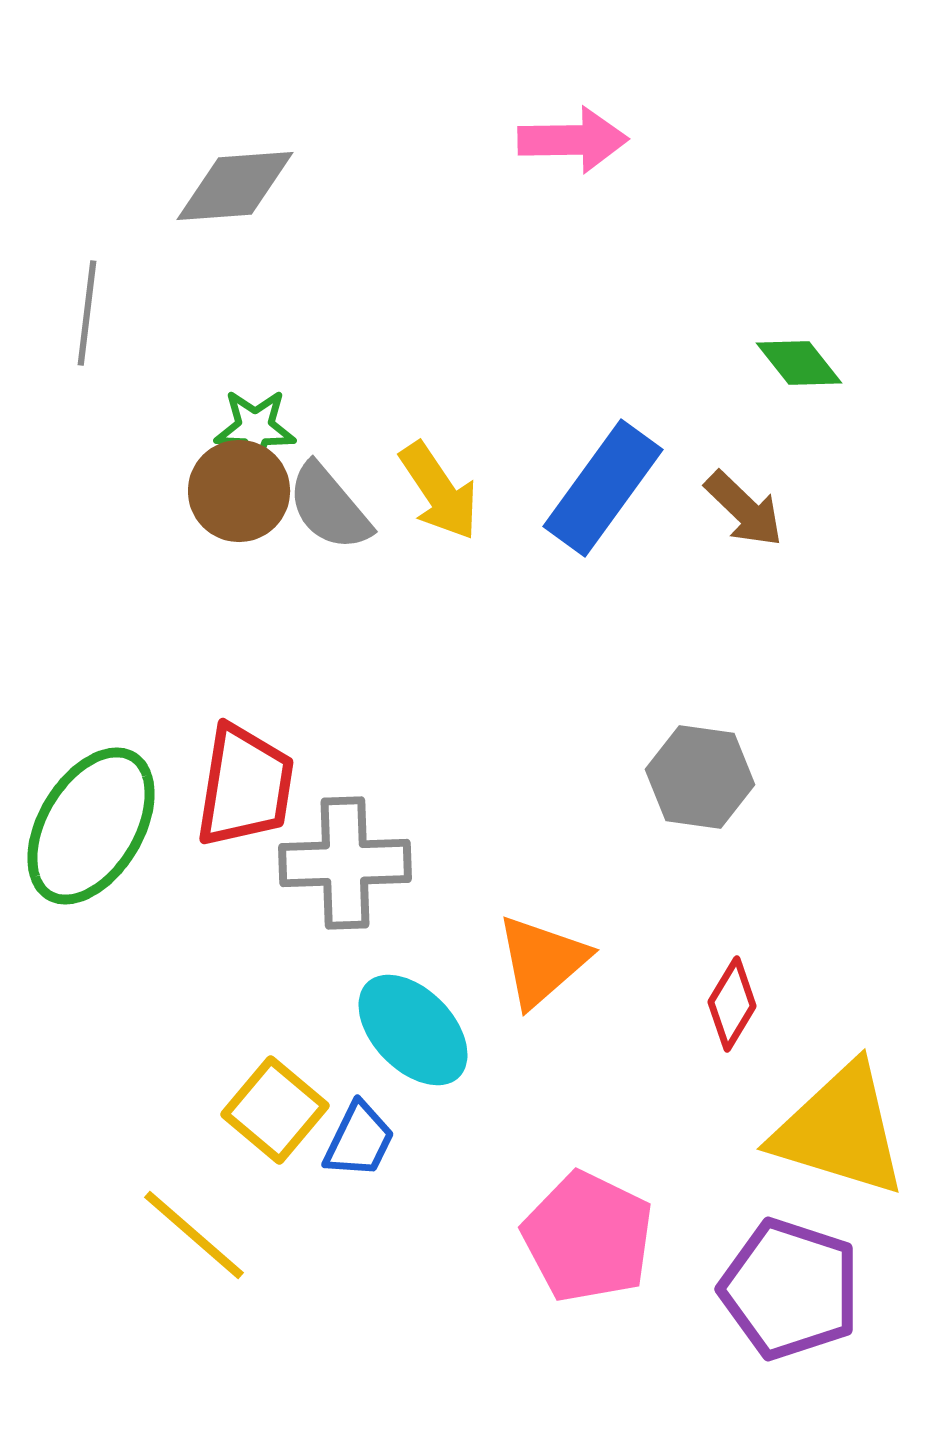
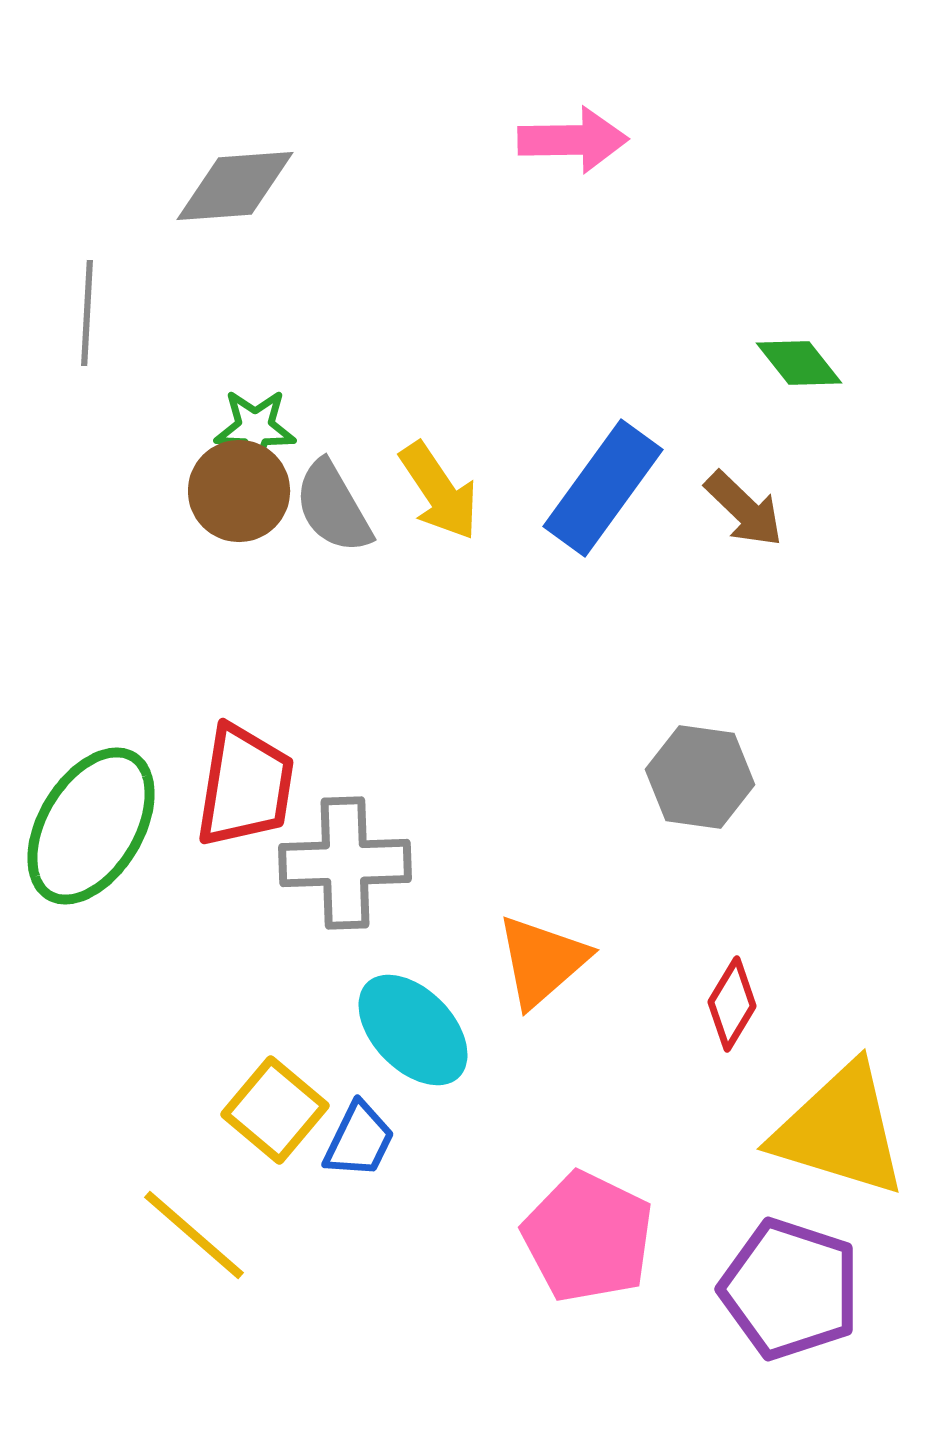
gray line: rotated 4 degrees counterclockwise
gray semicircle: moved 4 px right; rotated 10 degrees clockwise
